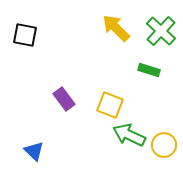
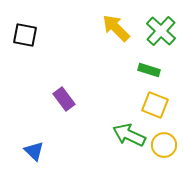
yellow square: moved 45 px right
